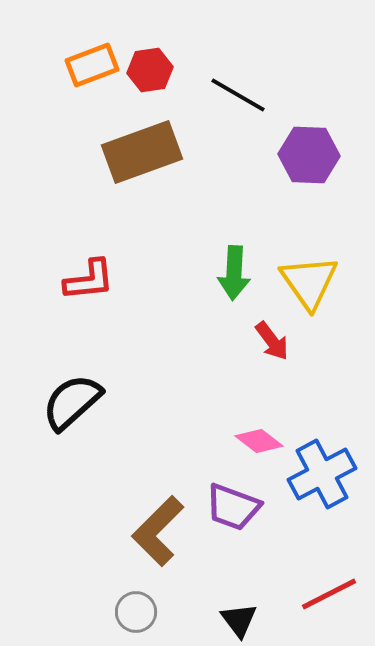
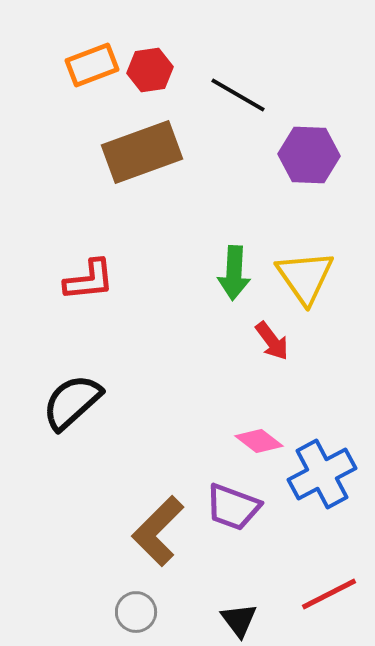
yellow triangle: moved 4 px left, 5 px up
